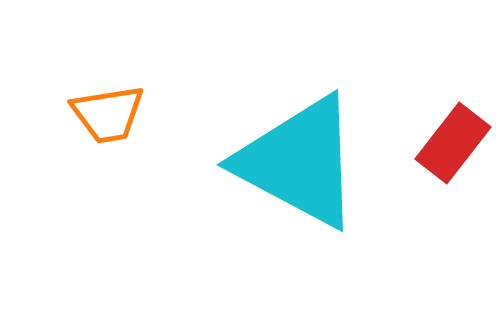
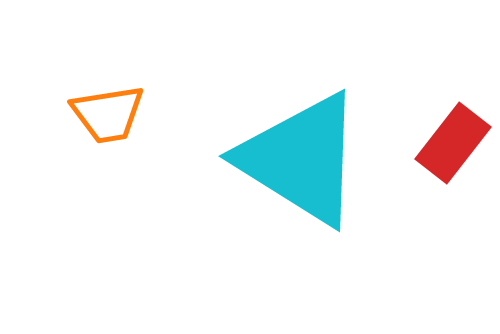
cyan triangle: moved 2 px right, 3 px up; rotated 4 degrees clockwise
